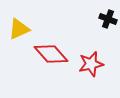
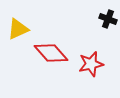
yellow triangle: moved 1 px left
red diamond: moved 1 px up
